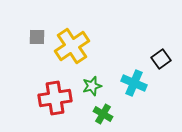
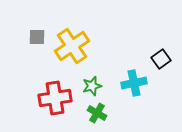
cyan cross: rotated 35 degrees counterclockwise
green cross: moved 6 px left, 1 px up
